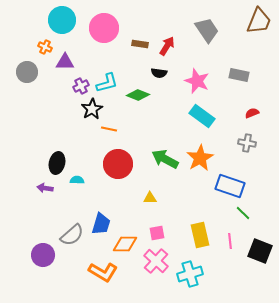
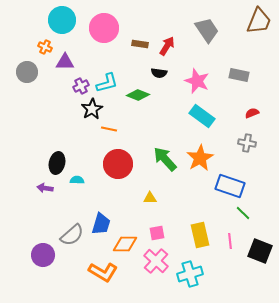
green arrow: rotated 20 degrees clockwise
